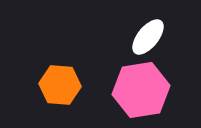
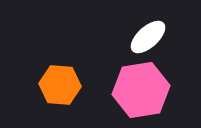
white ellipse: rotated 9 degrees clockwise
